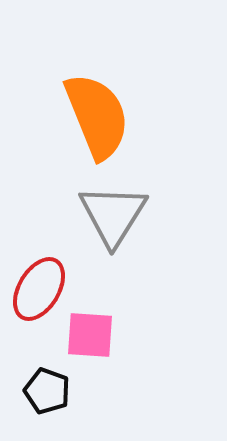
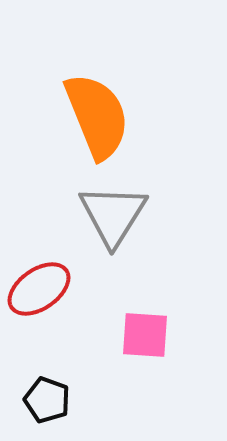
red ellipse: rotated 24 degrees clockwise
pink square: moved 55 px right
black pentagon: moved 9 px down
